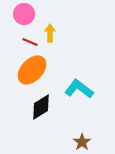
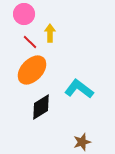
red line: rotated 21 degrees clockwise
brown star: rotated 18 degrees clockwise
